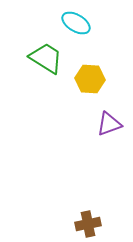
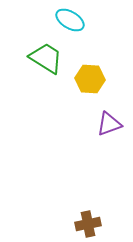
cyan ellipse: moved 6 px left, 3 px up
